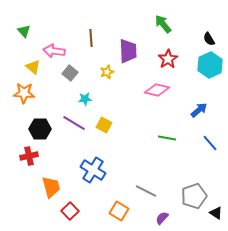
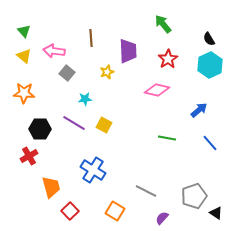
yellow triangle: moved 9 px left, 11 px up
gray square: moved 3 px left
red cross: rotated 18 degrees counterclockwise
orange square: moved 4 px left
